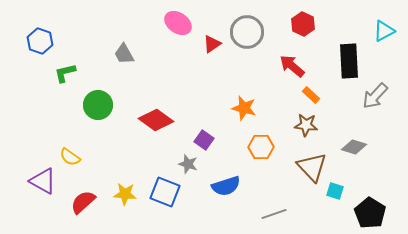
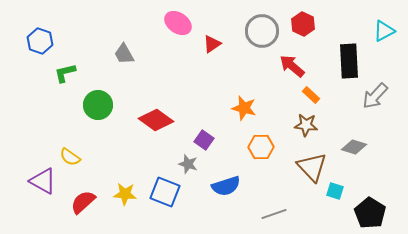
gray circle: moved 15 px right, 1 px up
